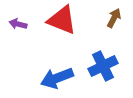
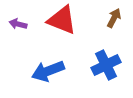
blue cross: moved 3 px right, 1 px up
blue arrow: moved 9 px left, 7 px up
